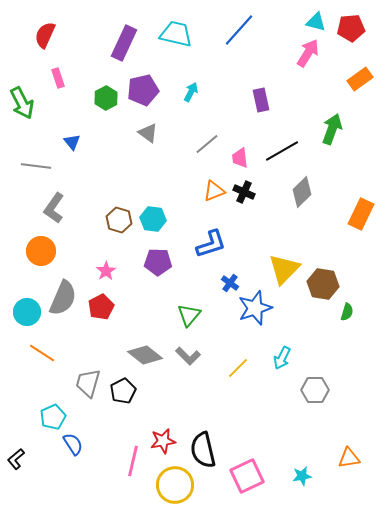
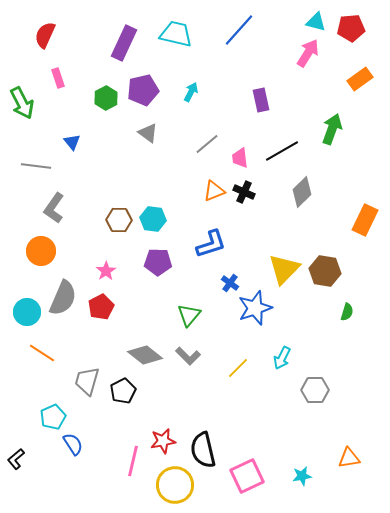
orange rectangle at (361, 214): moved 4 px right, 6 px down
brown hexagon at (119, 220): rotated 15 degrees counterclockwise
brown hexagon at (323, 284): moved 2 px right, 13 px up
gray trapezoid at (88, 383): moved 1 px left, 2 px up
